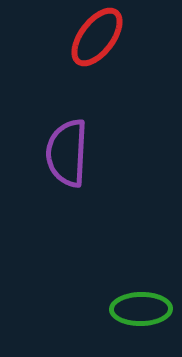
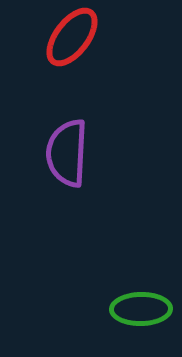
red ellipse: moved 25 px left
